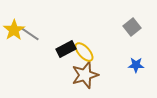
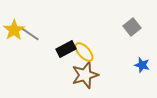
blue star: moved 6 px right; rotated 14 degrees clockwise
